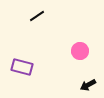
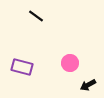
black line: moved 1 px left; rotated 70 degrees clockwise
pink circle: moved 10 px left, 12 px down
